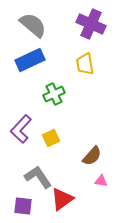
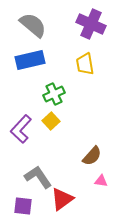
blue rectangle: rotated 12 degrees clockwise
yellow square: moved 17 px up; rotated 18 degrees counterclockwise
